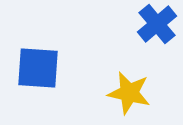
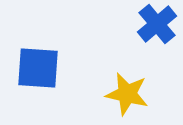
yellow star: moved 2 px left, 1 px down
